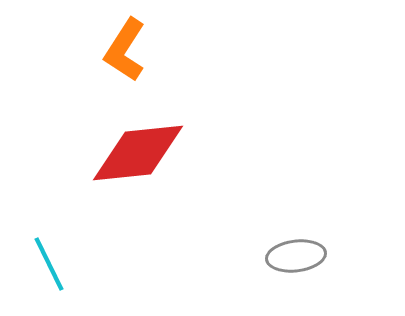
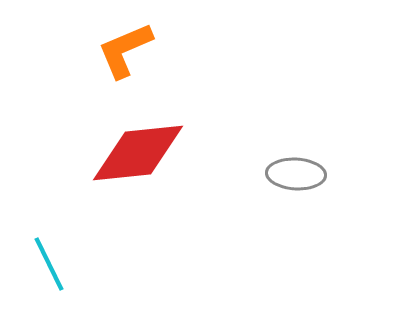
orange L-shape: rotated 34 degrees clockwise
gray ellipse: moved 82 px up; rotated 10 degrees clockwise
